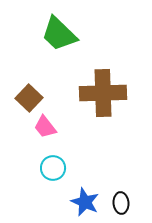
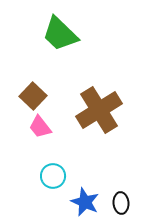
green trapezoid: moved 1 px right
brown cross: moved 4 px left, 17 px down; rotated 30 degrees counterclockwise
brown square: moved 4 px right, 2 px up
pink trapezoid: moved 5 px left
cyan circle: moved 8 px down
